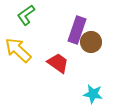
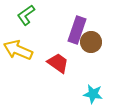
yellow arrow: rotated 20 degrees counterclockwise
